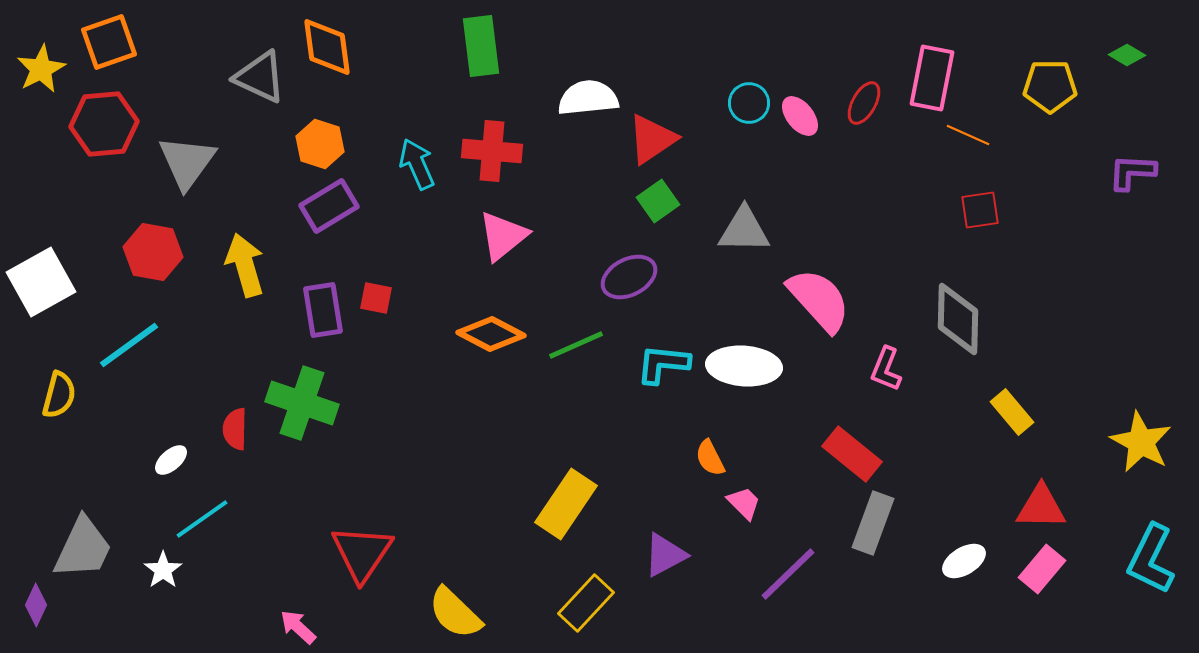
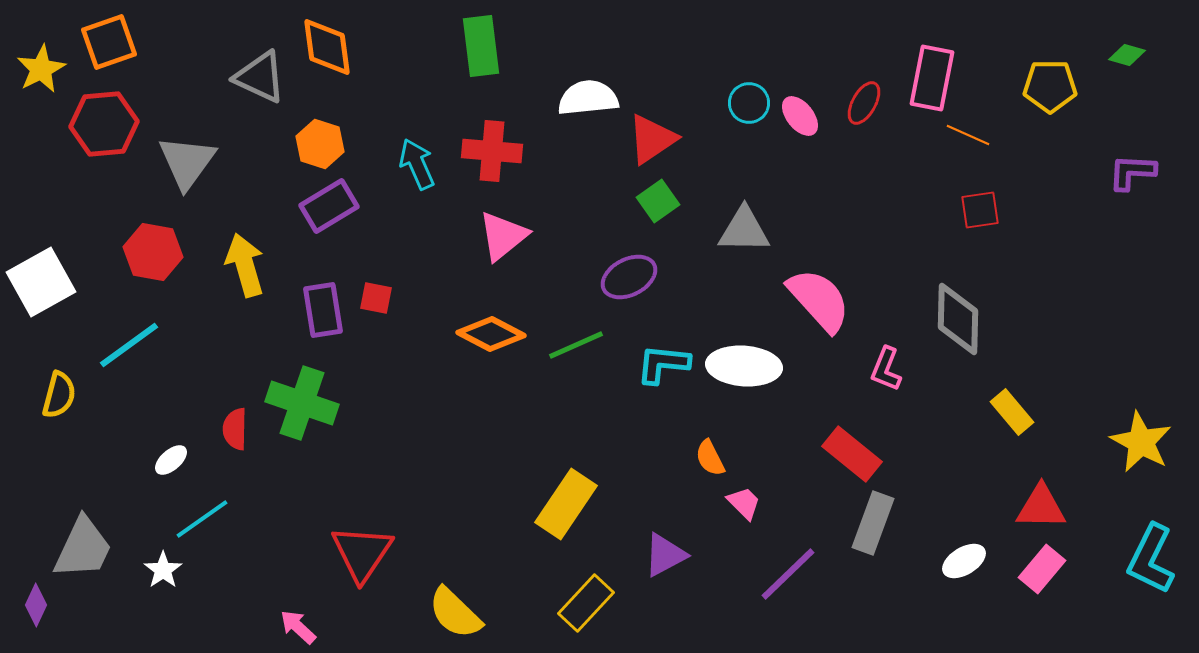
green diamond at (1127, 55): rotated 15 degrees counterclockwise
